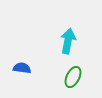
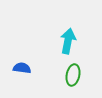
green ellipse: moved 2 px up; rotated 15 degrees counterclockwise
